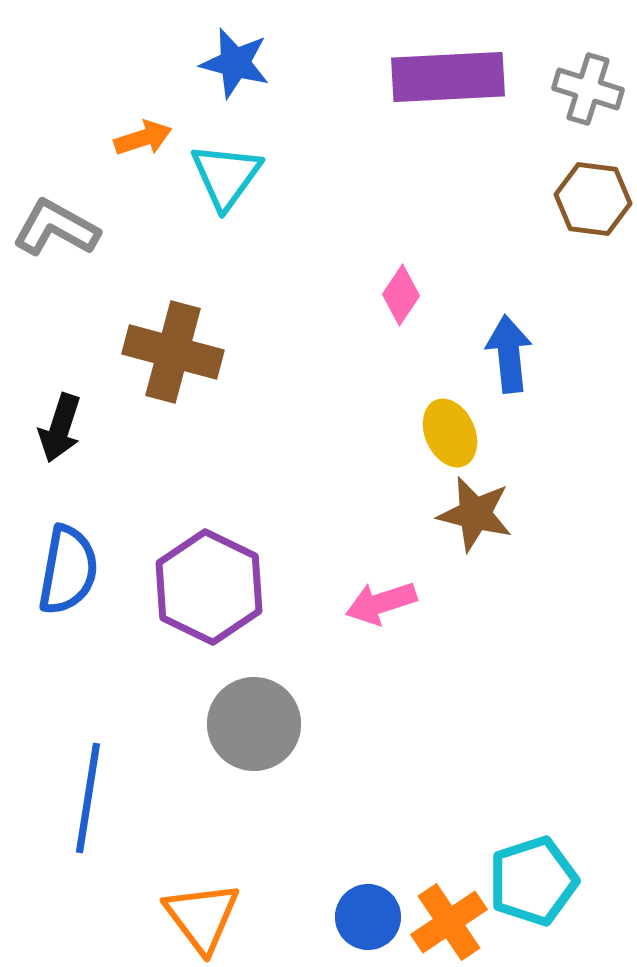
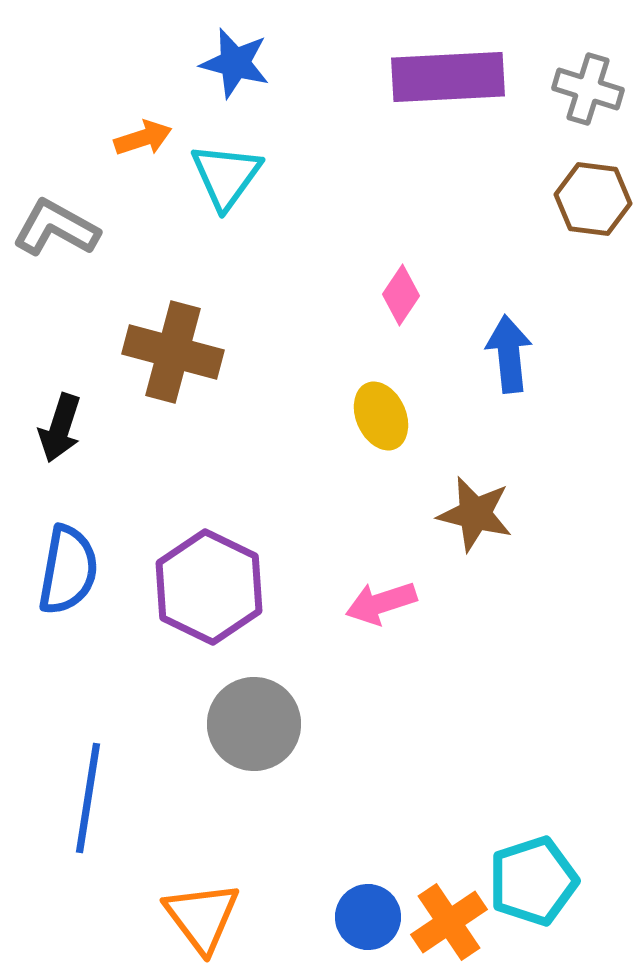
yellow ellipse: moved 69 px left, 17 px up
